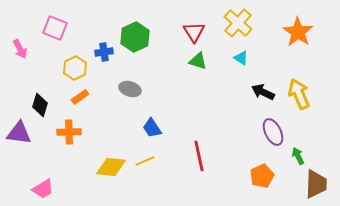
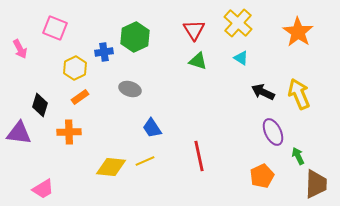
red triangle: moved 2 px up
